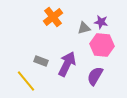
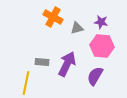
orange cross: rotated 24 degrees counterclockwise
gray triangle: moved 7 px left
pink hexagon: moved 1 px down
gray rectangle: moved 1 px right, 1 px down; rotated 16 degrees counterclockwise
yellow line: moved 2 px down; rotated 50 degrees clockwise
